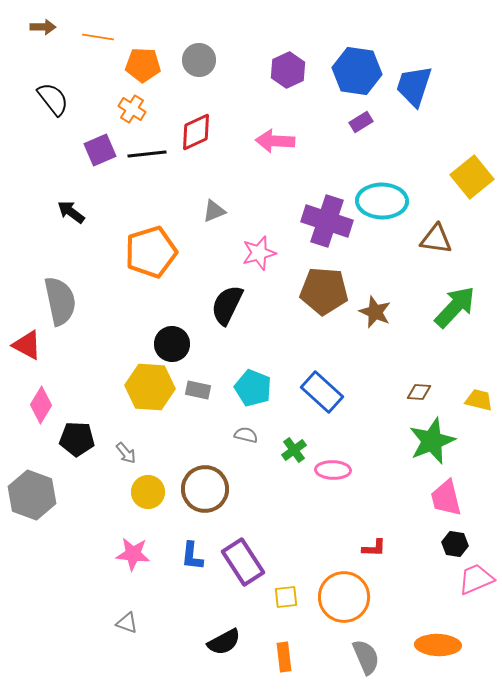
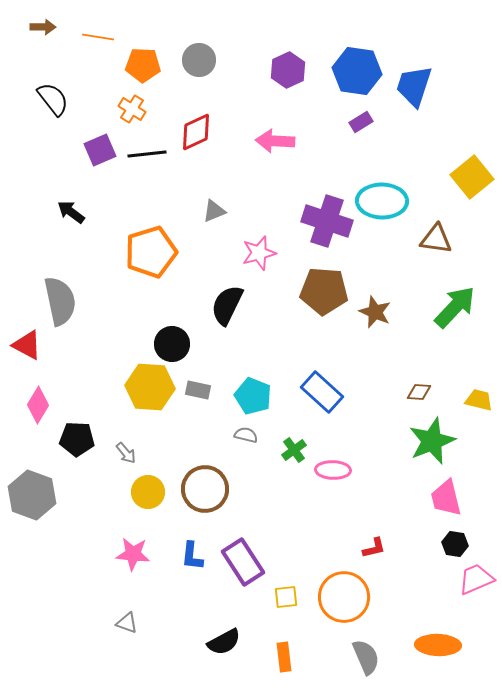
cyan pentagon at (253, 388): moved 8 px down
pink diamond at (41, 405): moved 3 px left
red L-shape at (374, 548): rotated 15 degrees counterclockwise
